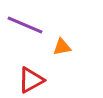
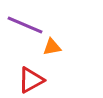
orange triangle: moved 10 px left
